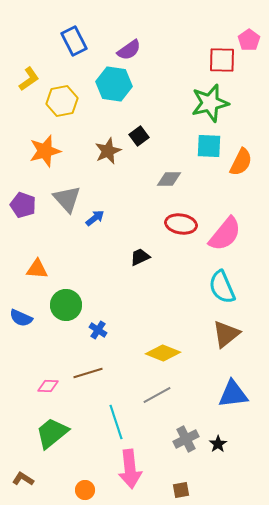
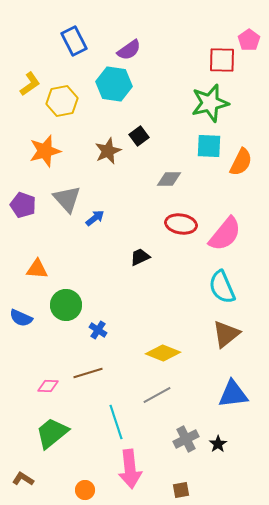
yellow L-shape: moved 1 px right, 5 px down
